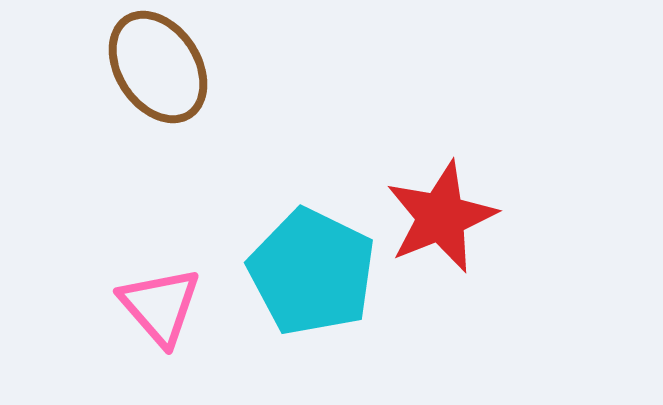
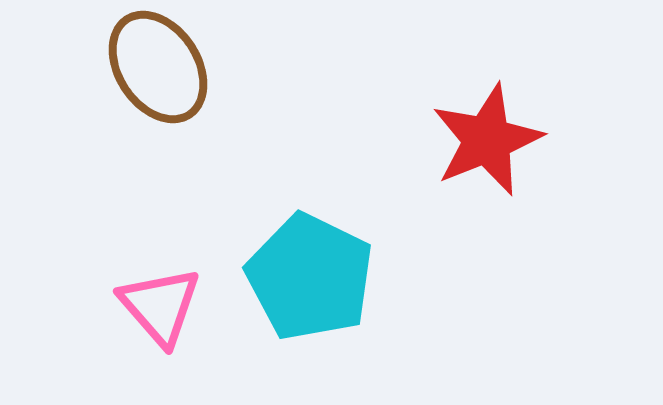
red star: moved 46 px right, 77 px up
cyan pentagon: moved 2 px left, 5 px down
